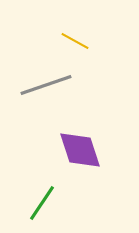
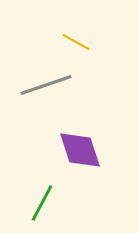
yellow line: moved 1 px right, 1 px down
green line: rotated 6 degrees counterclockwise
